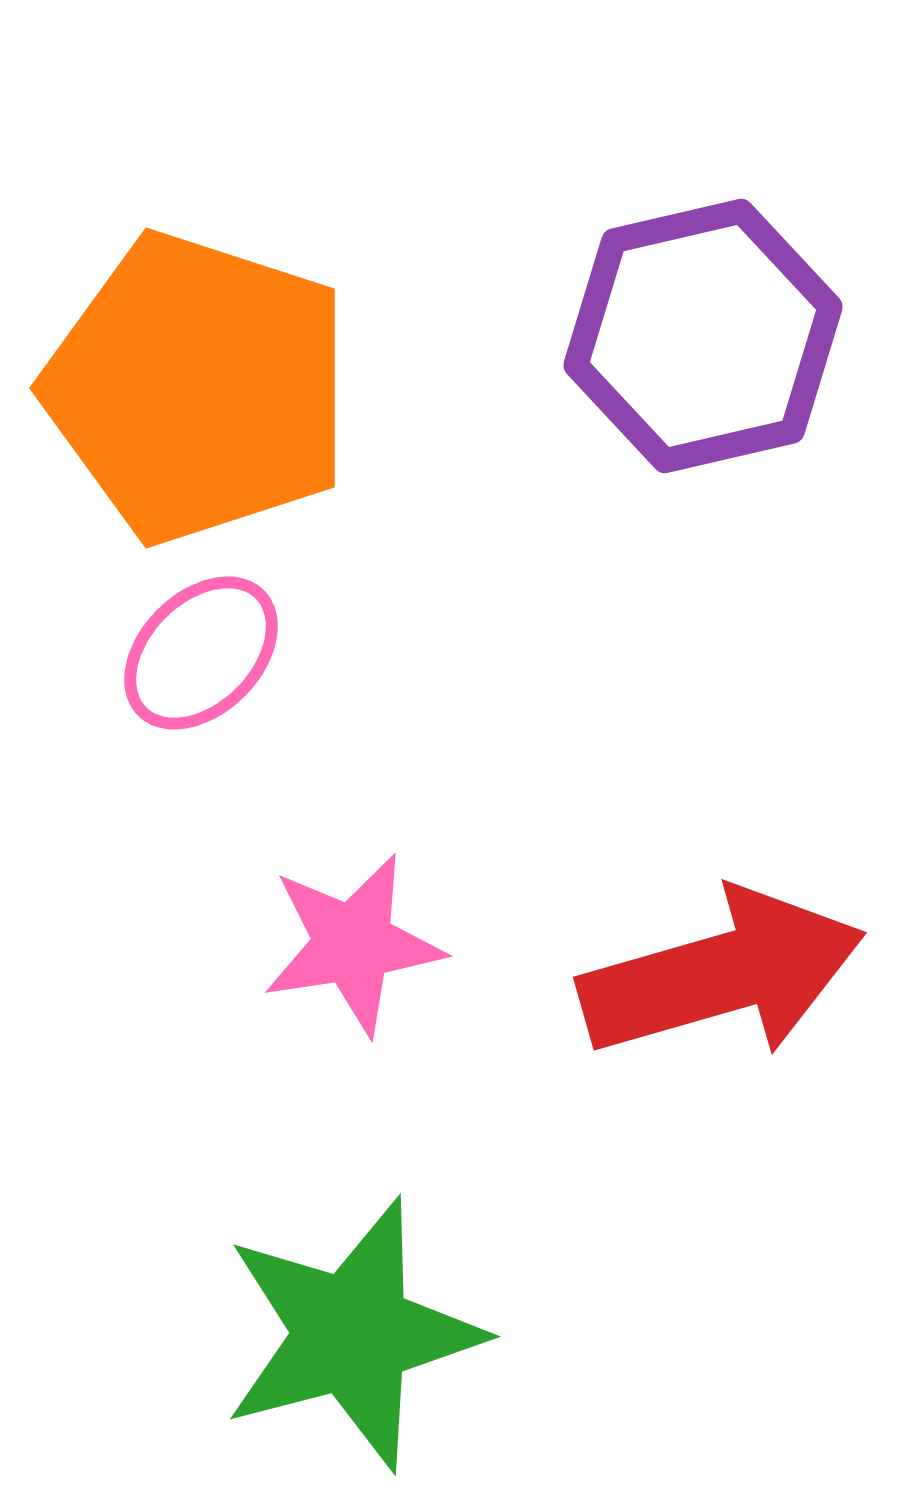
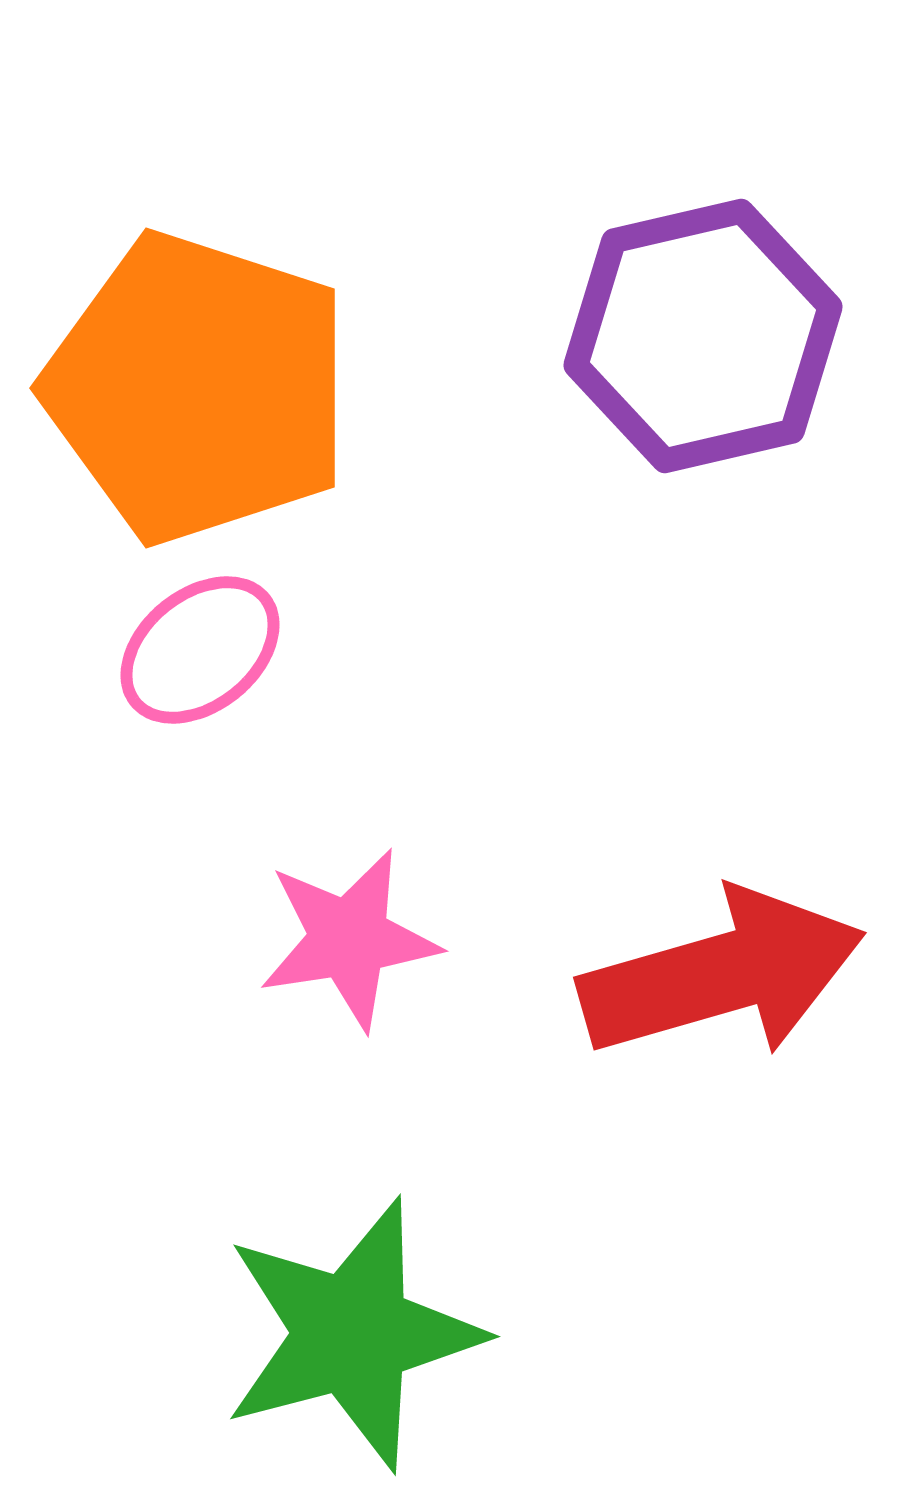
pink ellipse: moved 1 px left, 3 px up; rotated 6 degrees clockwise
pink star: moved 4 px left, 5 px up
